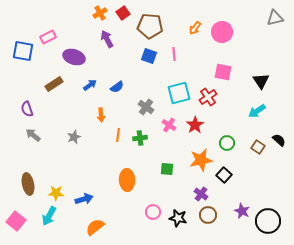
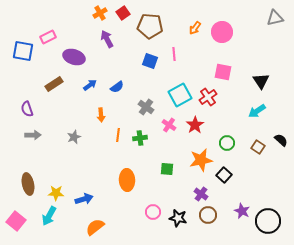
blue square at (149, 56): moved 1 px right, 5 px down
cyan square at (179, 93): moved 1 px right, 2 px down; rotated 15 degrees counterclockwise
gray arrow at (33, 135): rotated 140 degrees clockwise
black semicircle at (279, 140): moved 2 px right
